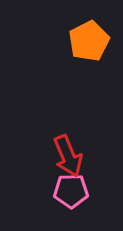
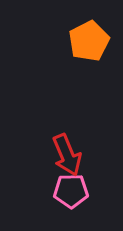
red arrow: moved 1 px left, 1 px up
